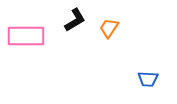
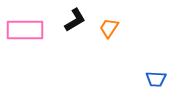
pink rectangle: moved 1 px left, 6 px up
blue trapezoid: moved 8 px right
